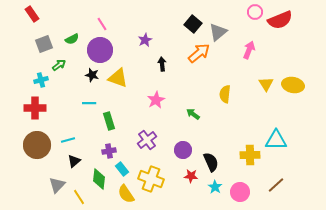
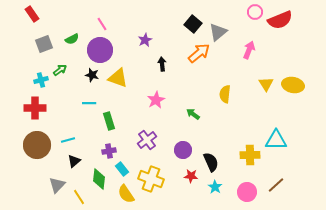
green arrow at (59, 65): moved 1 px right, 5 px down
pink circle at (240, 192): moved 7 px right
